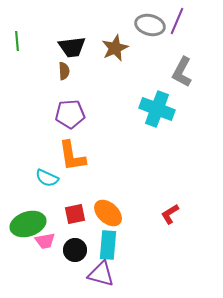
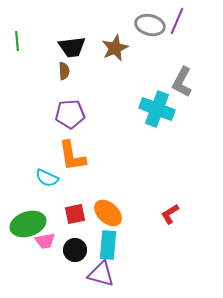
gray L-shape: moved 10 px down
